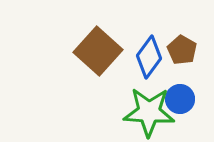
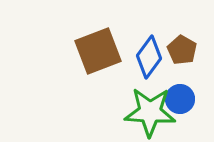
brown square: rotated 27 degrees clockwise
green star: moved 1 px right
